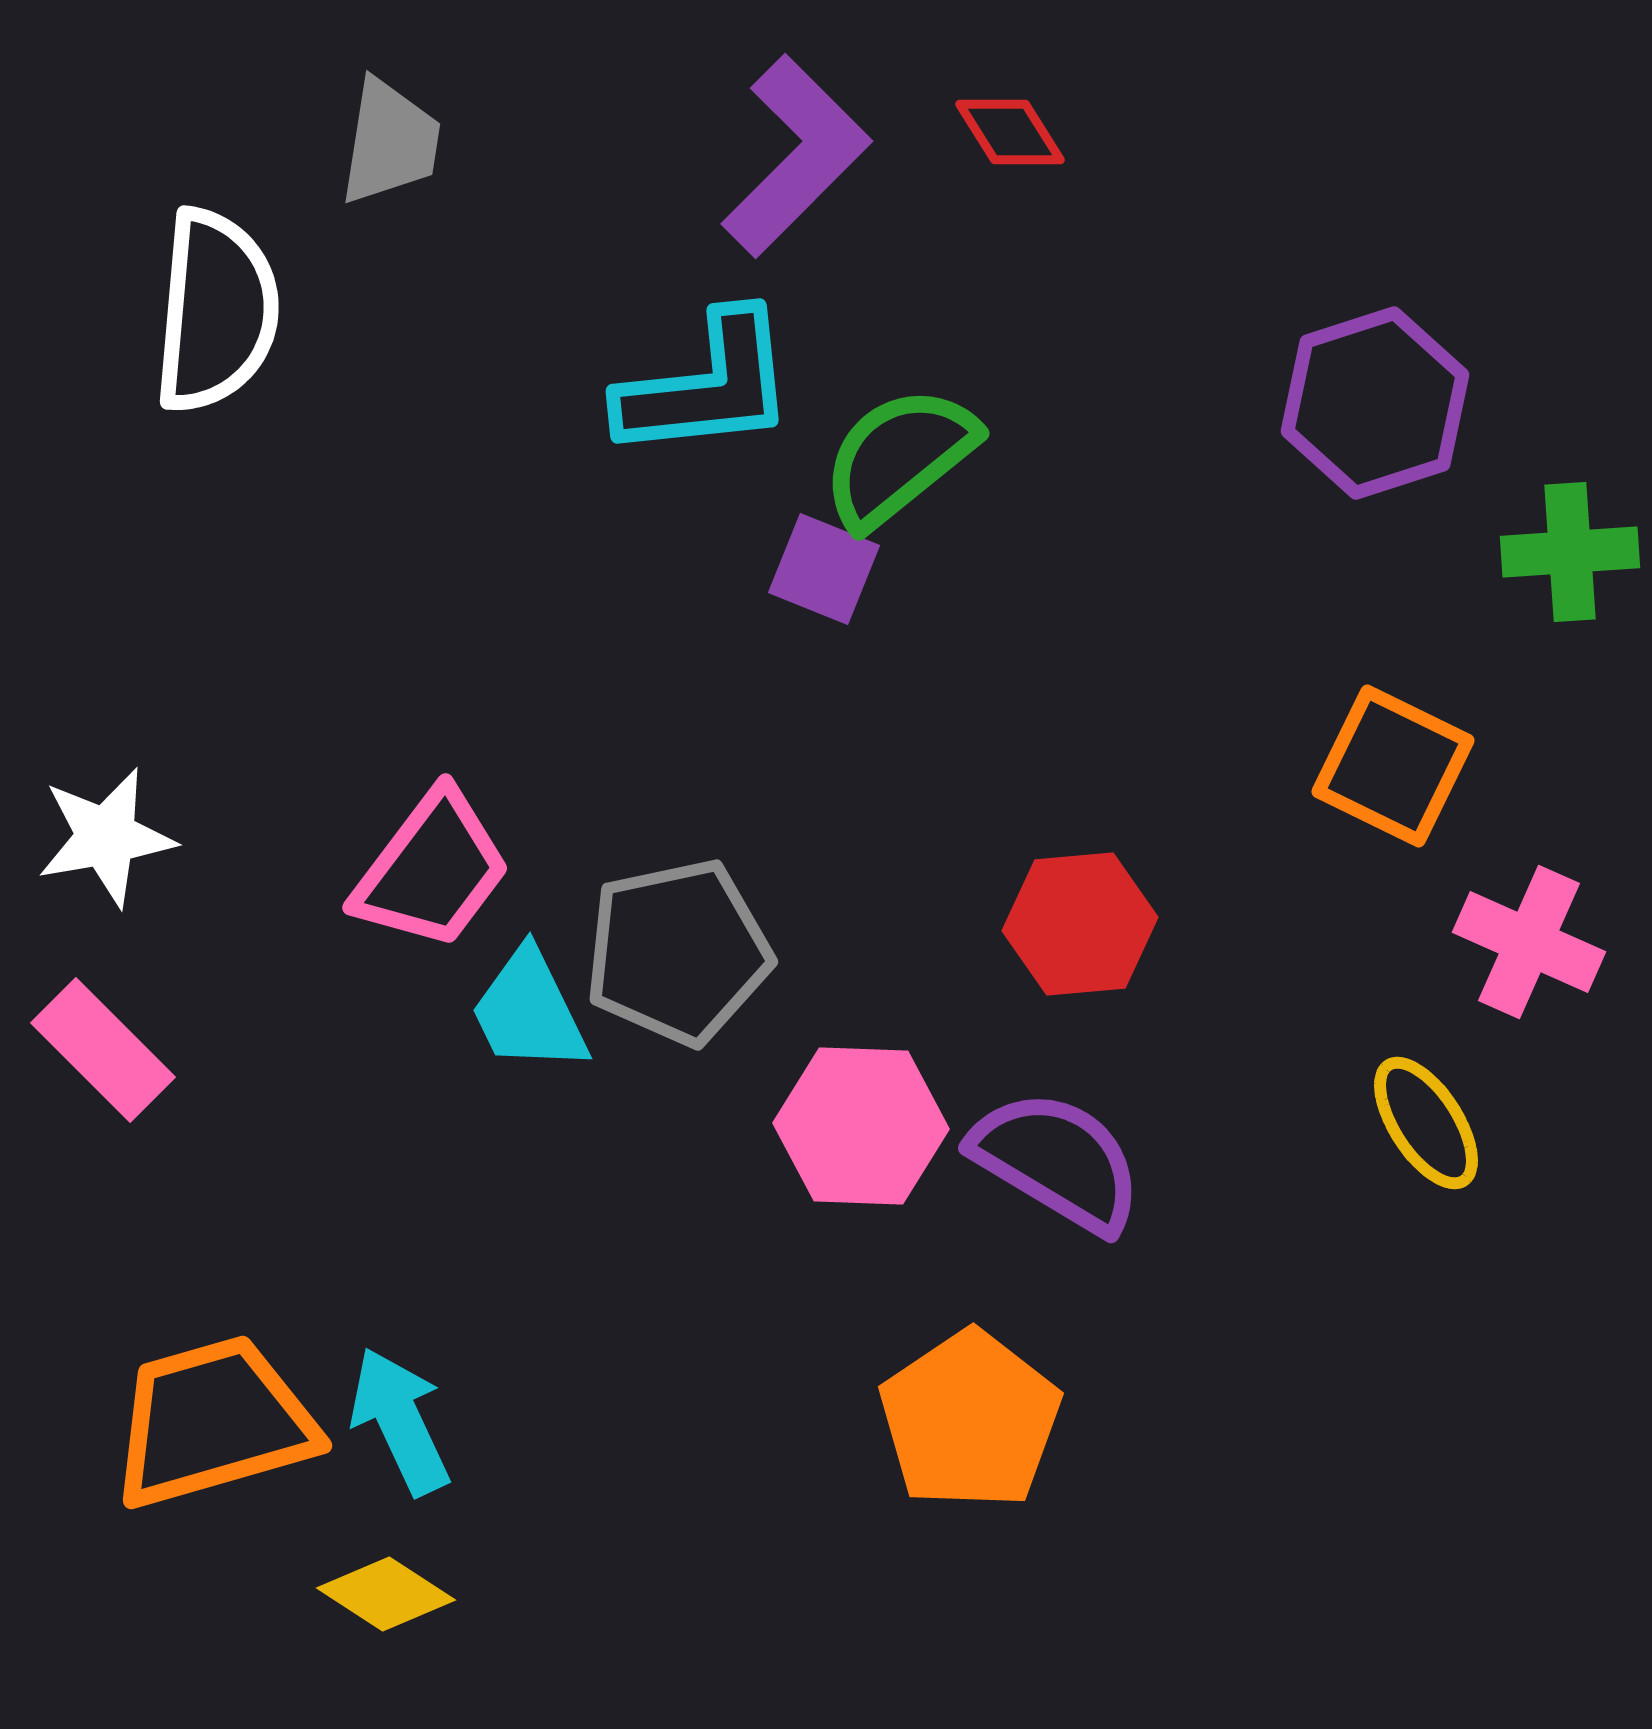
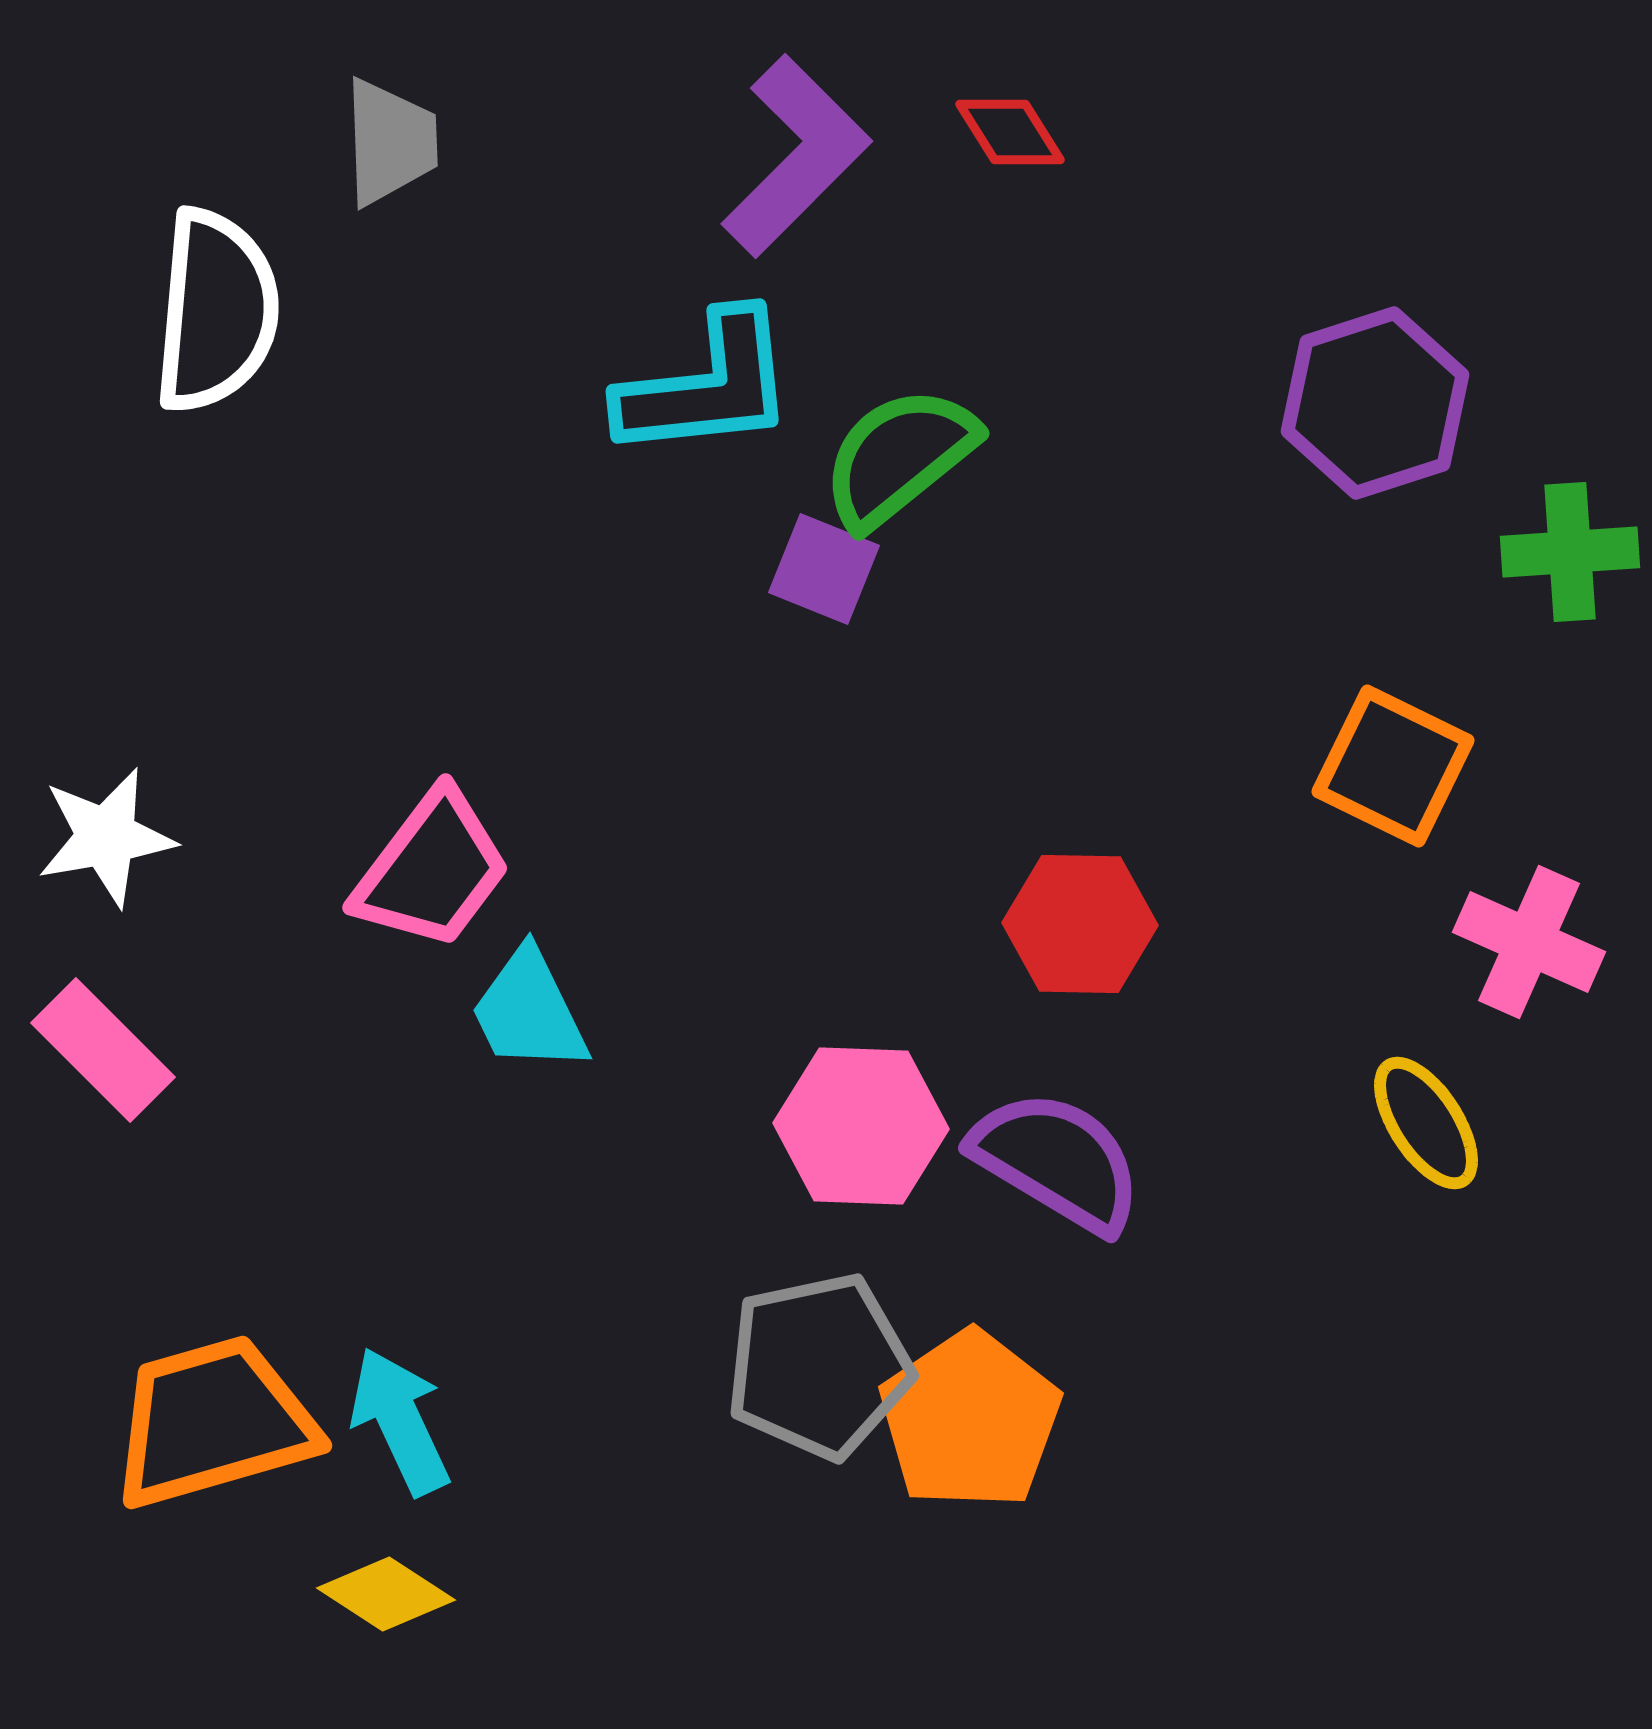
gray trapezoid: rotated 11 degrees counterclockwise
red hexagon: rotated 6 degrees clockwise
gray pentagon: moved 141 px right, 414 px down
